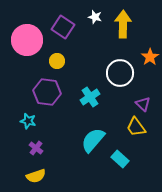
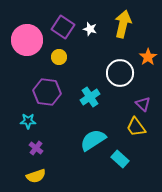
white star: moved 5 px left, 12 px down
yellow arrow: rotated 12 degrees clockwise
orange star: moved 2 px left
yellow circle: moved 2 px right, 4 px up
cyan star: rotated 14 degrees counterclockwise
cyan semicircle: rotated 16 degrees clockwise
